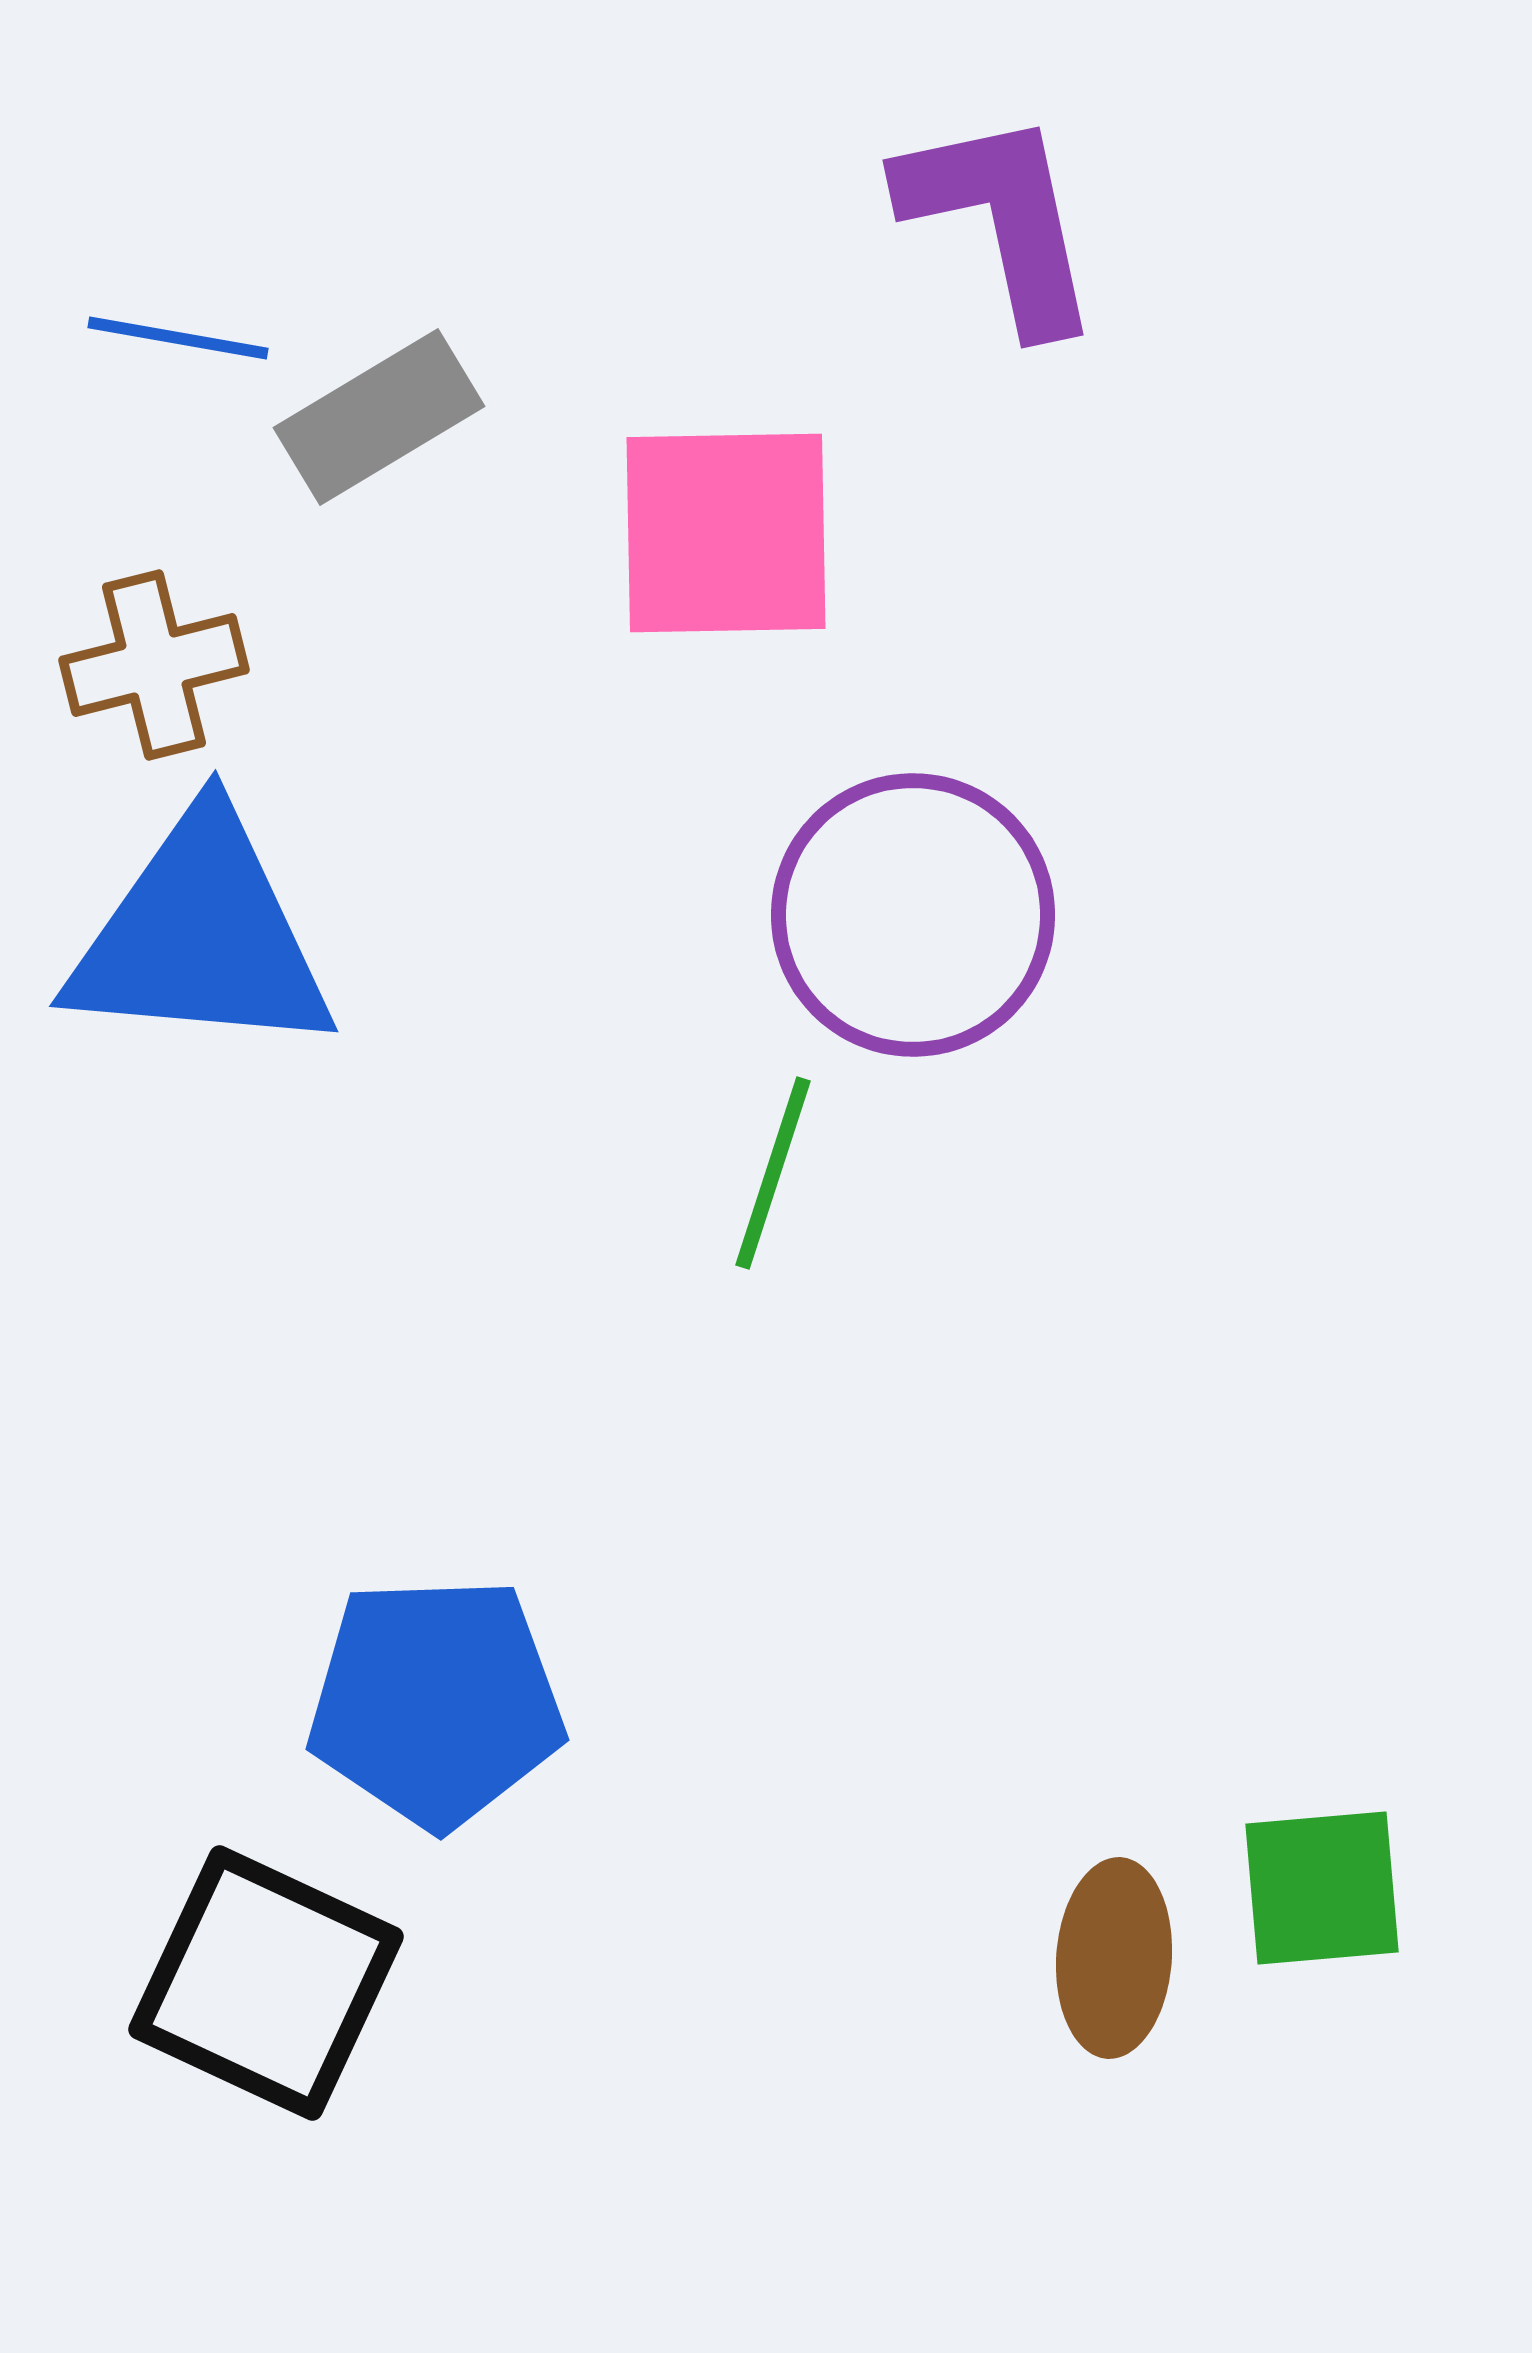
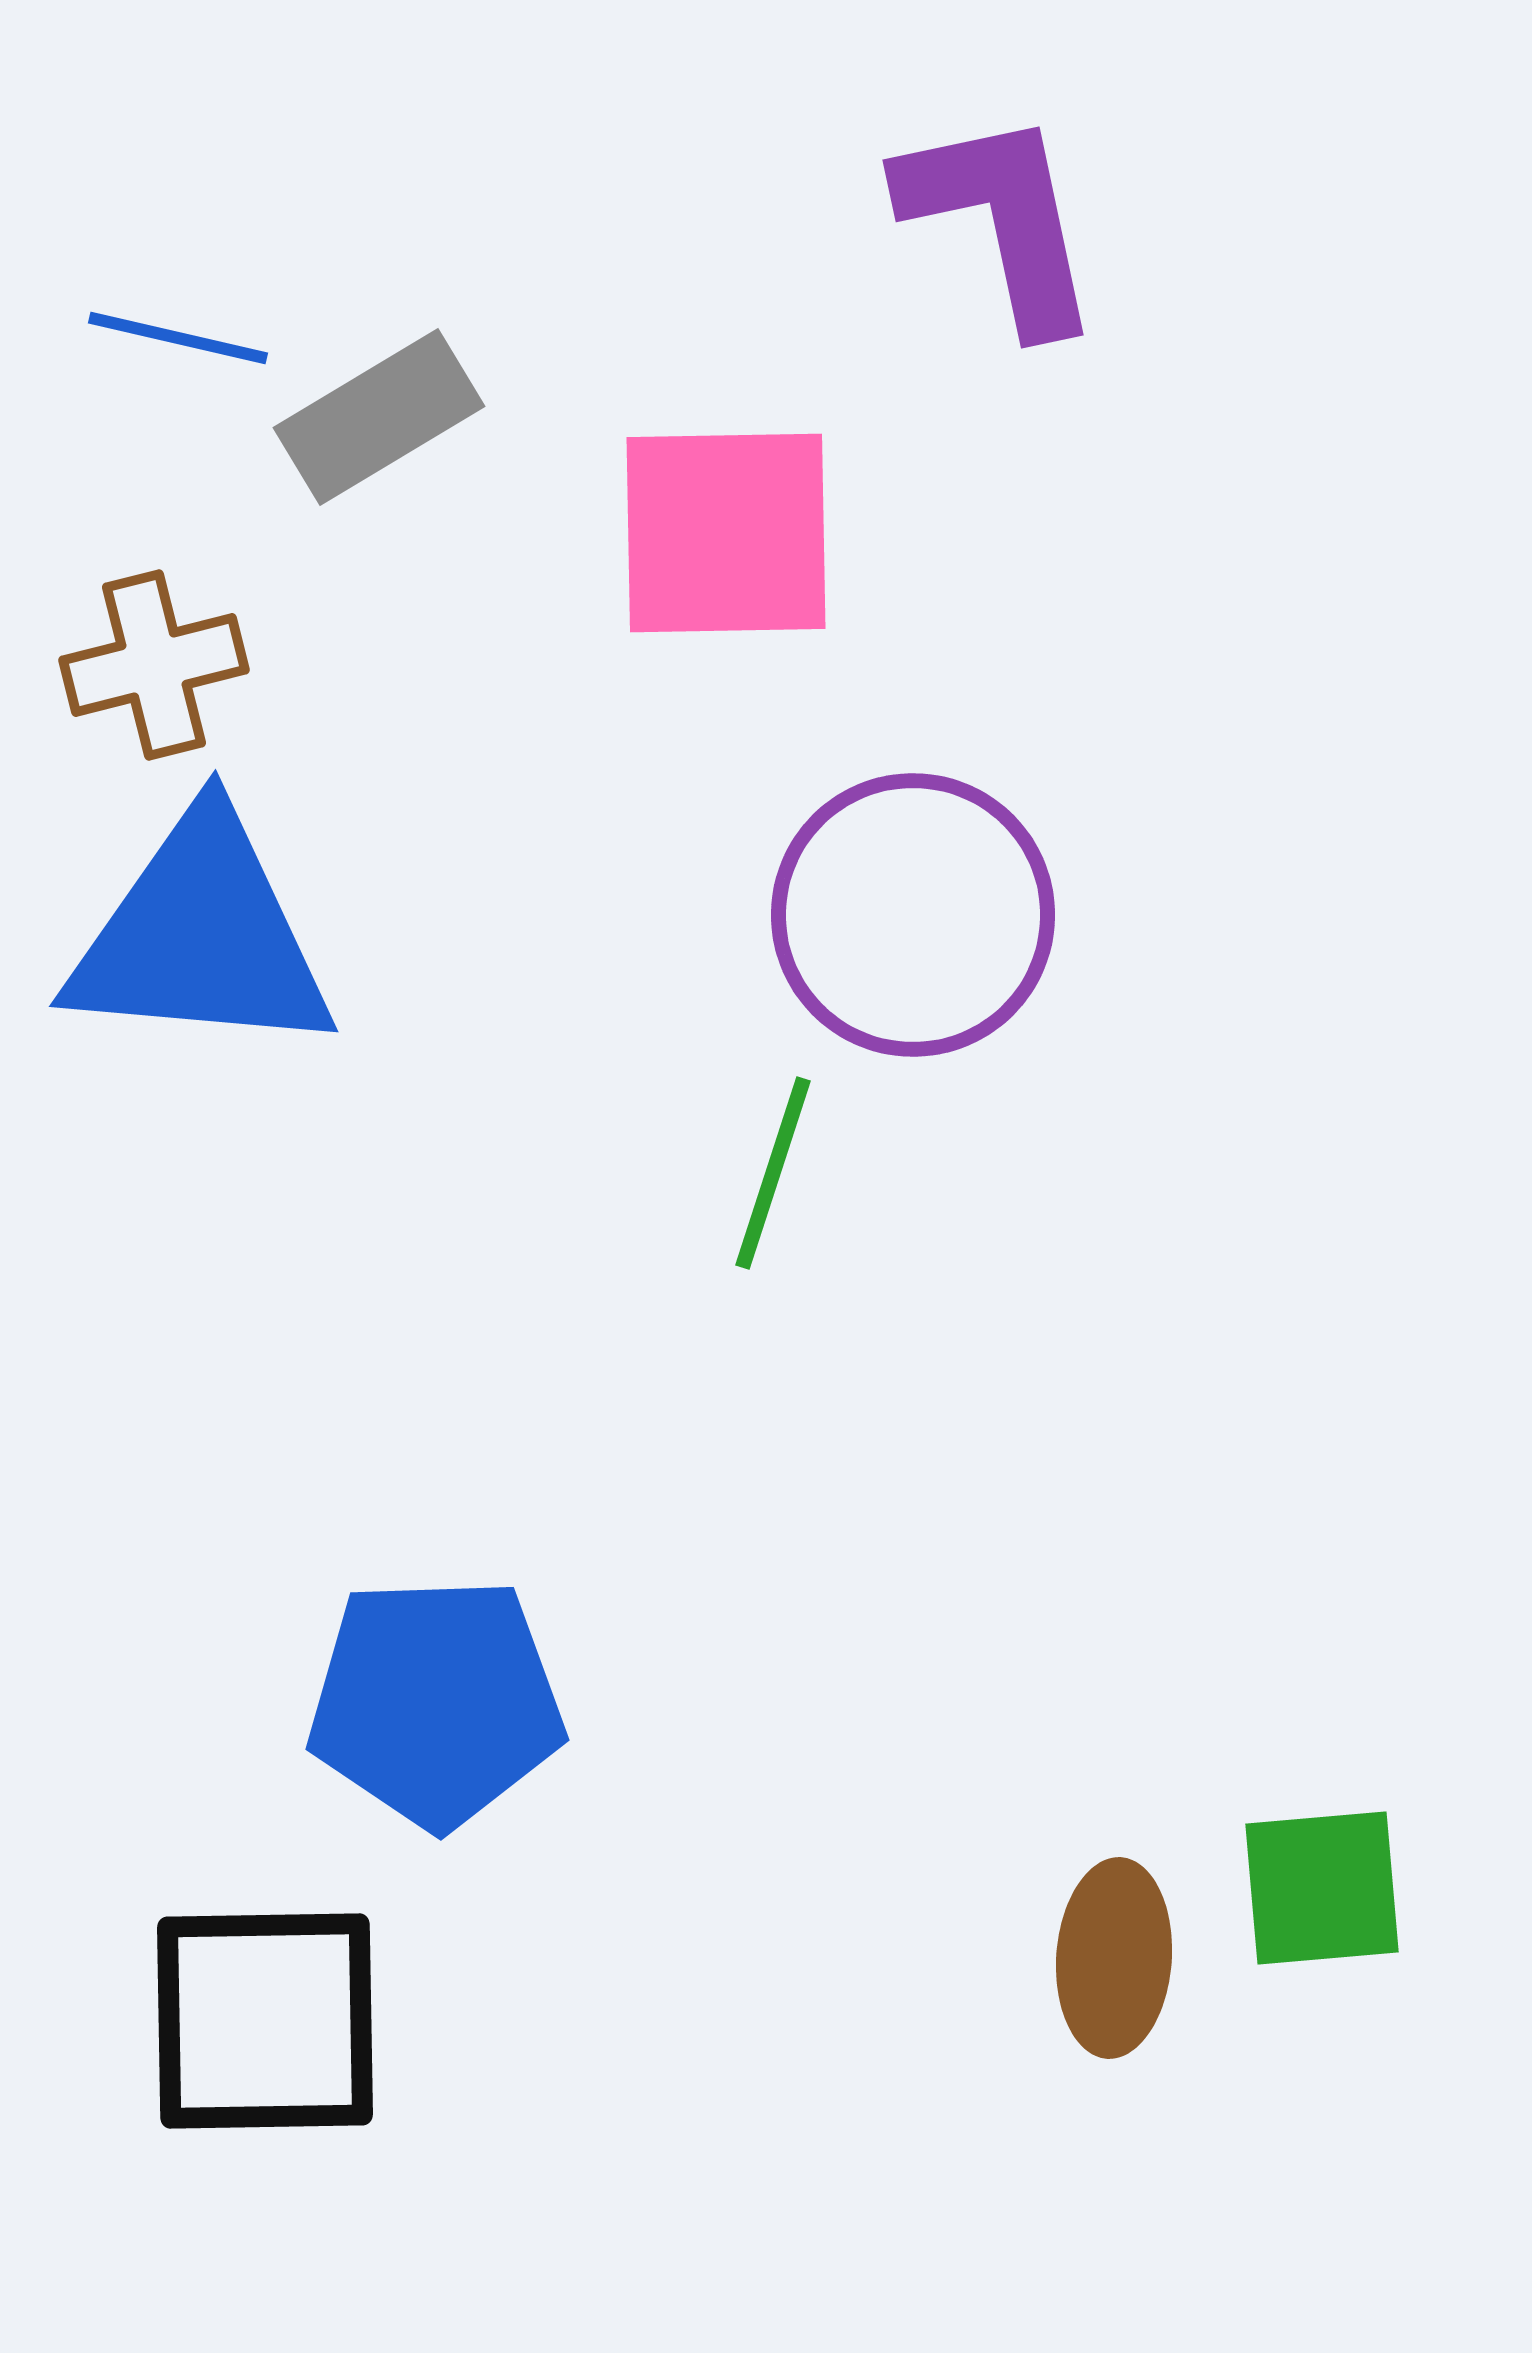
blue line: rotated 3 degrees clockwise
black square: moved 1 px left, 38 px down; rotated 26 degrees counterclockwise
